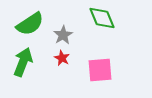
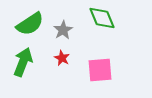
gray star: moved 5 px up
